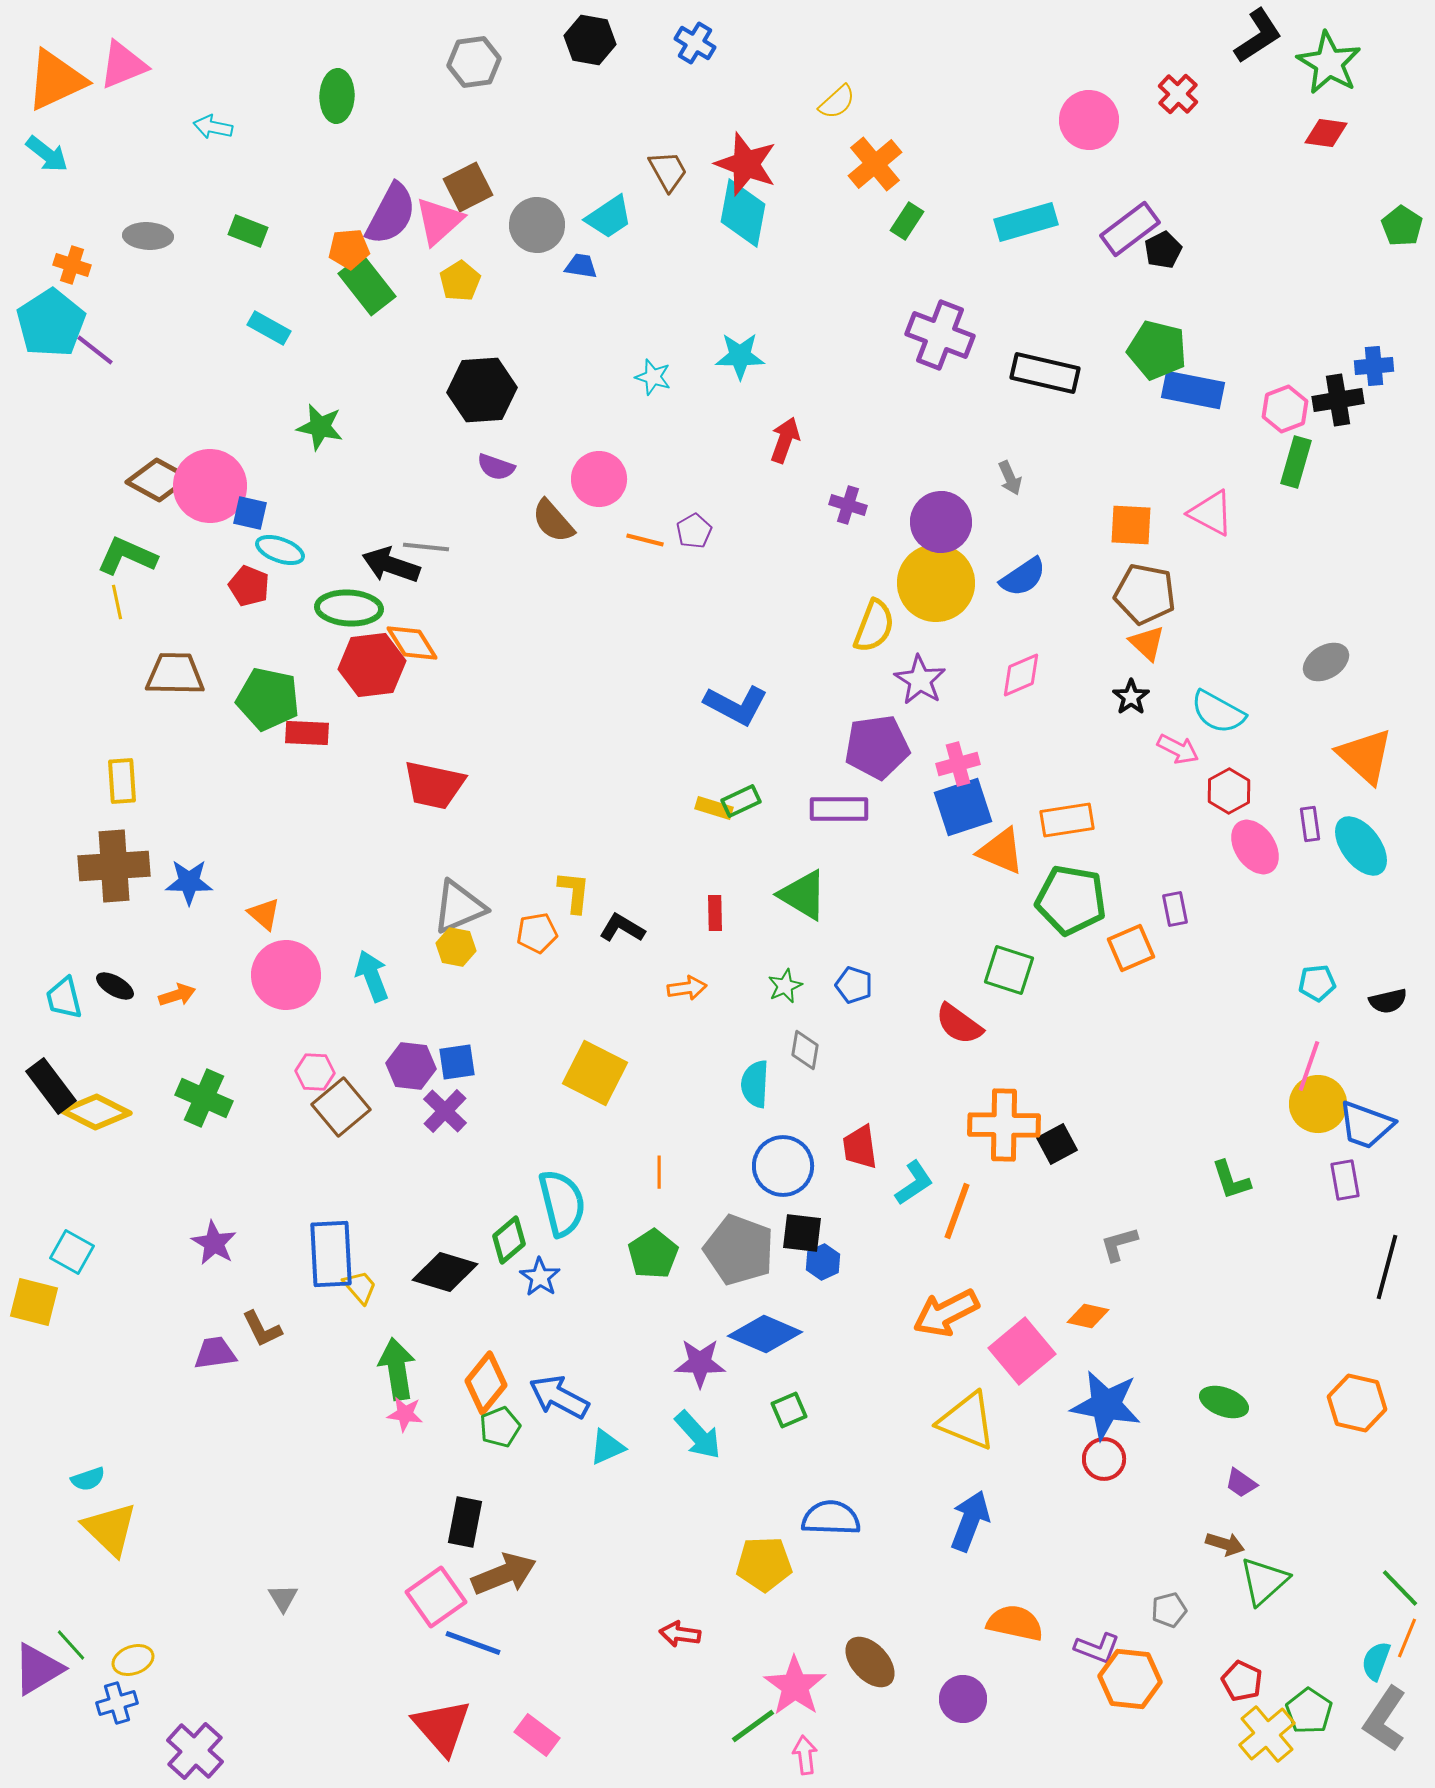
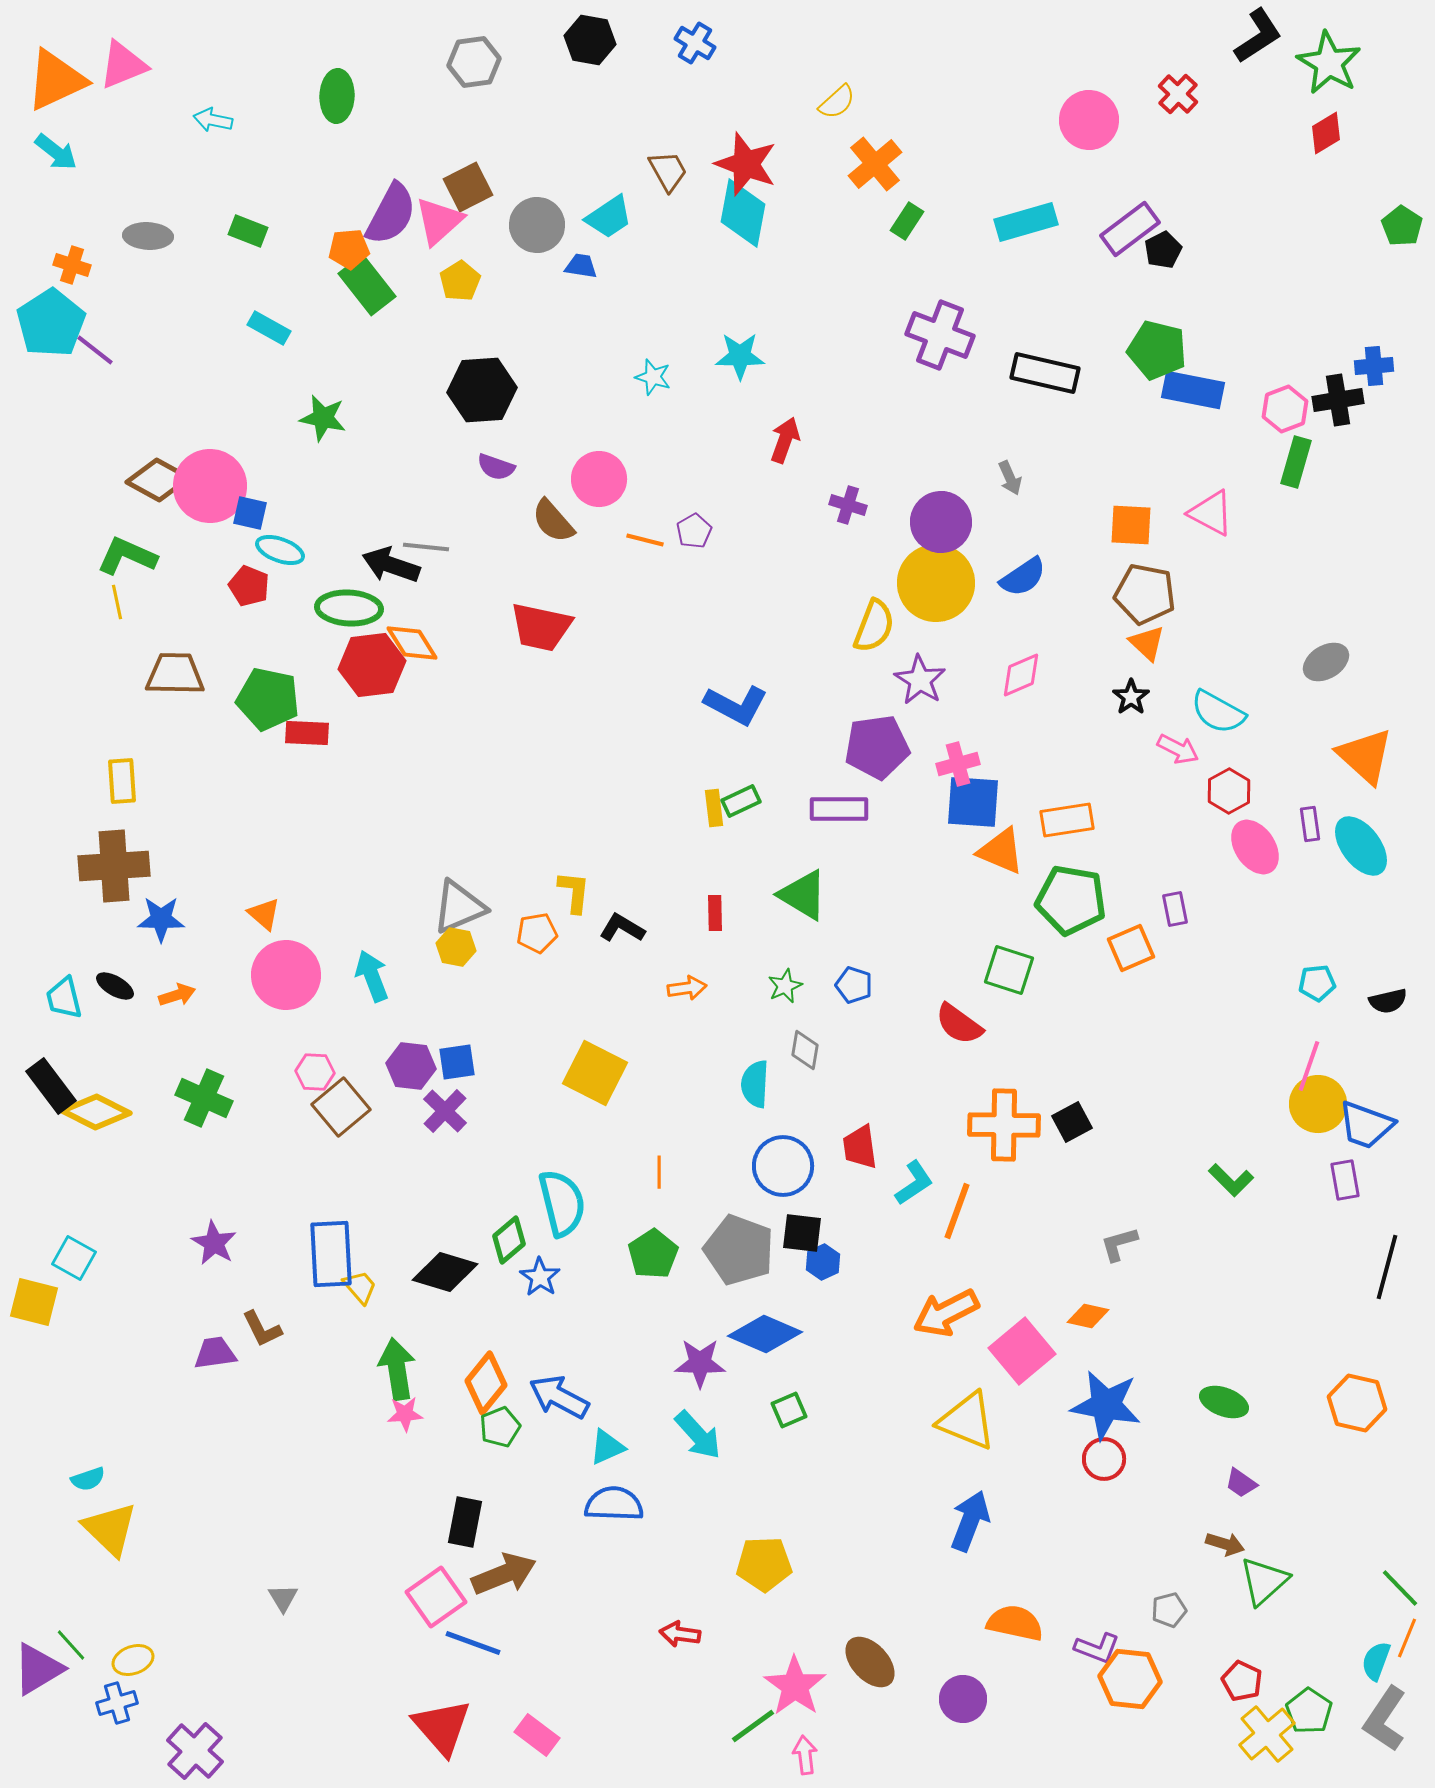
cyan arrow at (213, 127): moved 7 px up
red diamond at (1326, 133): rotated 39 degrees counterclockwise
cyan arrow at (47, 154): moved 9 px right, 2 px up
green star at (320, 427): moved 3 px right, 9 px up
red trapezoid at (434, 785): moved 107 px right, 158 px up
blue square at (963, 807): moved 10 px right, 5 px up; rotated 22 degrees clockwise
yellow rectangle at (714, 808): rotated 66 degrees clockwise
blue star at (189, 882): moved 28 px left, 37 px down
black square at (1057, 1144): moved 15 px right, 22 px up
green L-shape at (1231, 1180): rotated 27 degrees counterclockwise
cyan square at (72, 1252): moved 2 px right, 6 px down
pink star at (405, 1414): rotated 12 degrees counterclockwise
blue semicircle at (831, 1518): moved 217 px left, 14 px up
